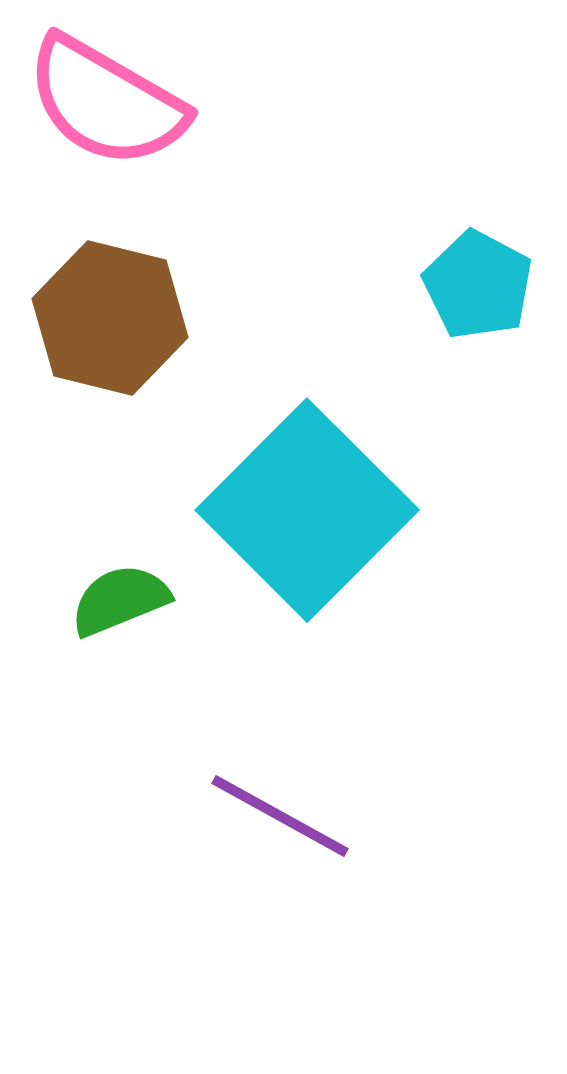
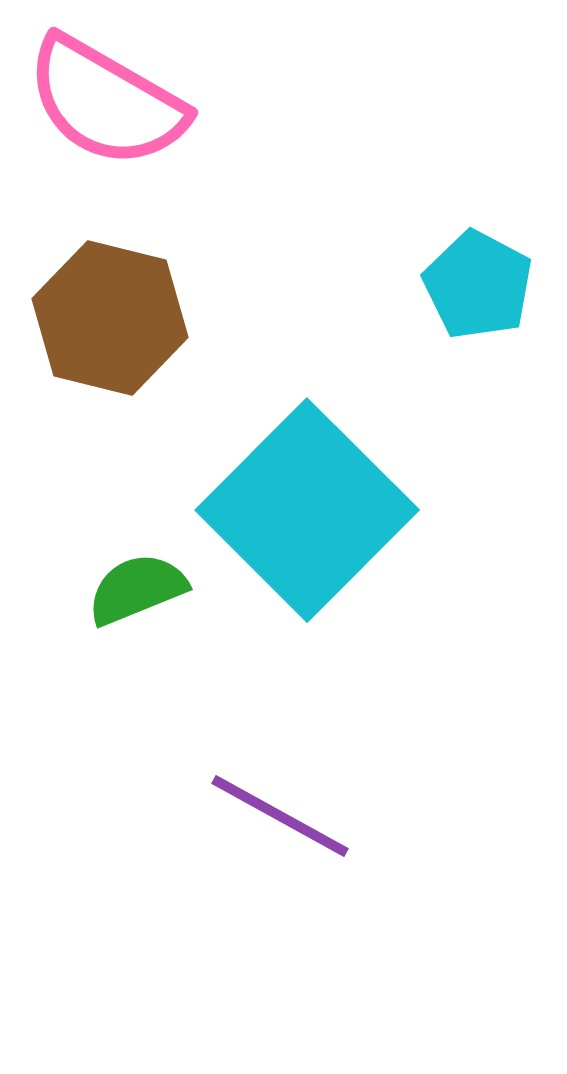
green semicircle: moved 17 px right, 11 px up
